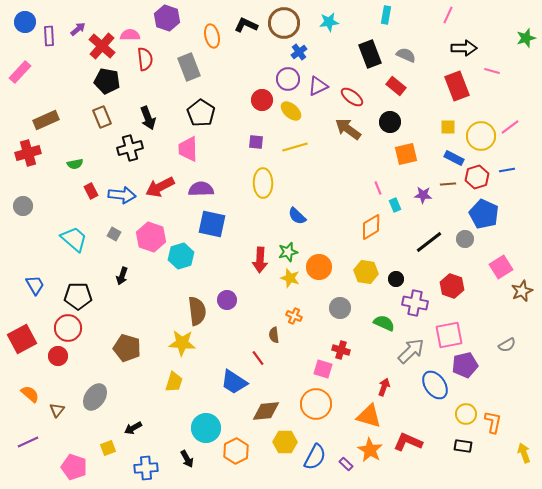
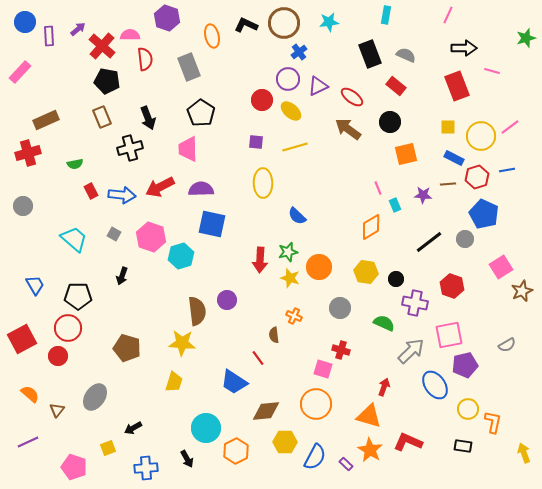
yellow circle at (466, 414): moved 2 px right, 5 px up
